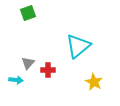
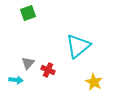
red cross: rotated 24 degrees clockwise
